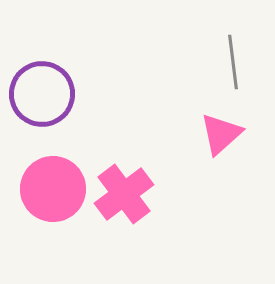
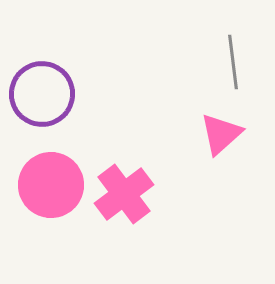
pink circle: moved 2 px left, 4 px up
